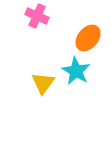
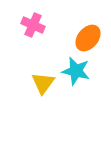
pink cross: moved 4 px left, 9 px down
cyan star: rotated 16 degrees counterclockwise
